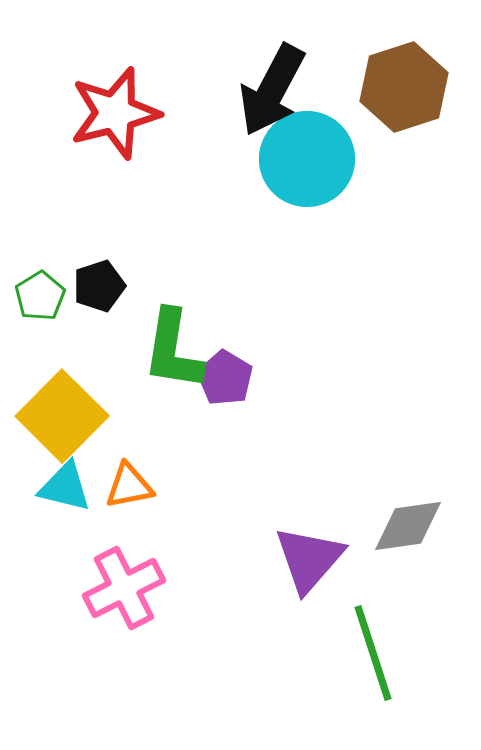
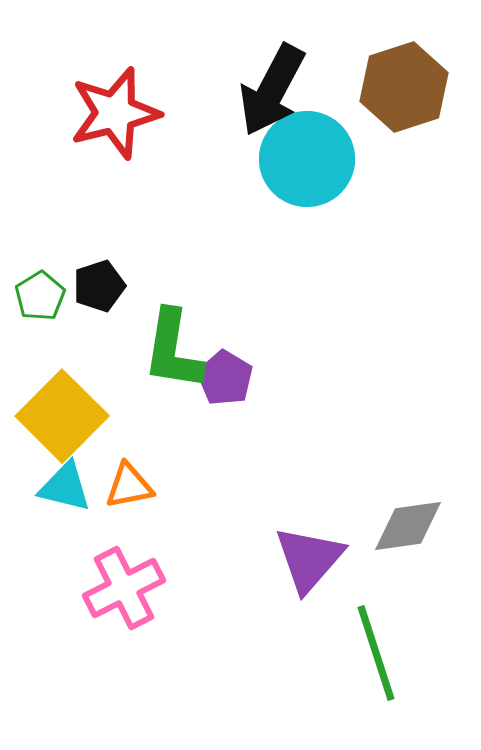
green line: moved 3 px right
